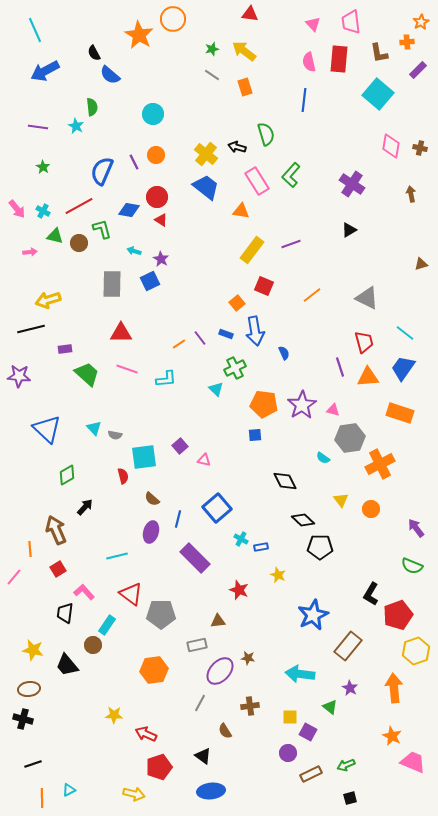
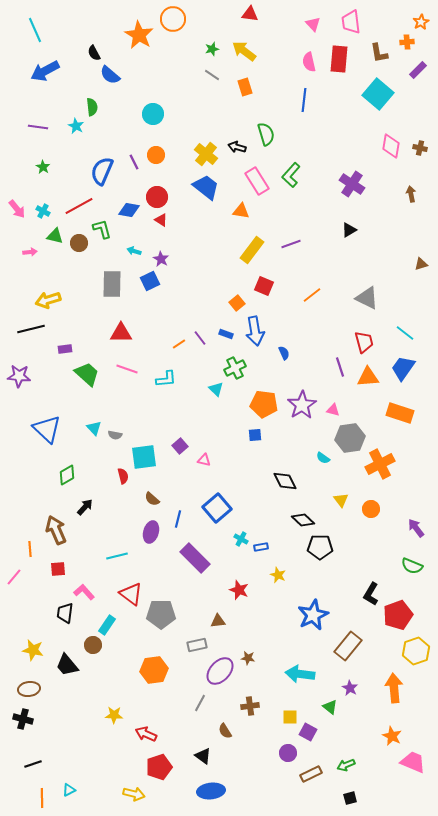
red square at (58, 569): rotated 28 degrees clockwise
